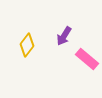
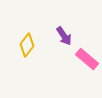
purple arrow: rotated 66 degrees counterclockwise
